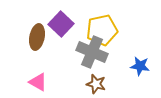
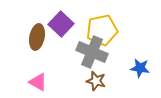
blue star: moved 2 px down
brown star: moved 3 px up
